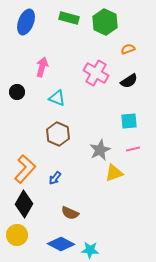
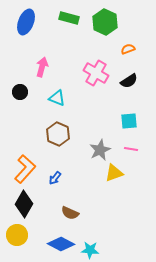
black circle: moved 3 px right
pink line: moved 2 px left; rotated 24 degrees clockwise
